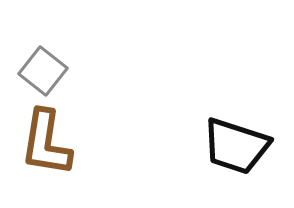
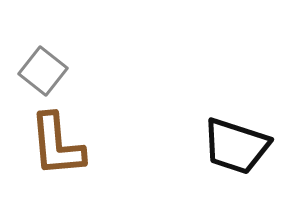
brown L-shape: moved 11 px right, 2 px down; rotated 14 degrees counterclockwise
